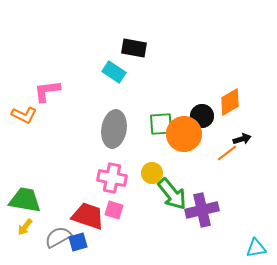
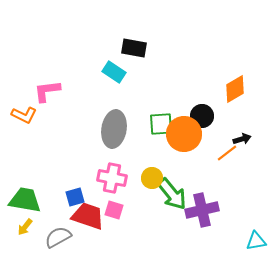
orange diamond: moved 5 px right, 13 px up
yellow circle: moved 5 px down
blue square: moved 3 px left, 45 px up
cyan triangle: moved 7 px up
